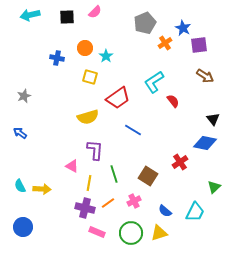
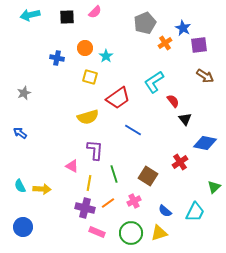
gray star: moved 3 px up
black triangle: moved 28 px left
